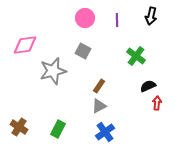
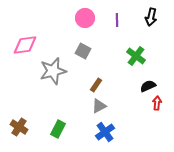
black arrow: moved 1 px down
brown rectangle: moved 3 px left, 1 px up
